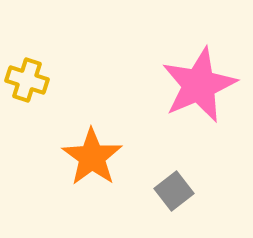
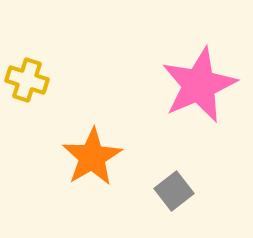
orange star: rotated 6 degrees clockwise
